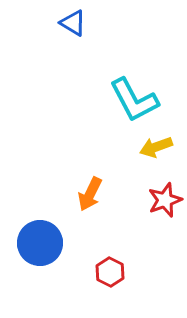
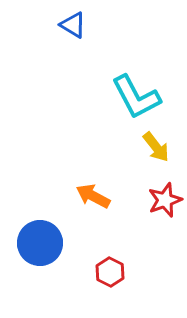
blue triangle: moved 2 px down
cyan L-shape: moved 2 px right, 3 px up
yellow arrow: rotated 108 degrees counterclockwise
orange arrow: moved 3 px right, 2 px down; rotated 92 degrees clockwise
